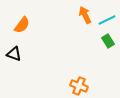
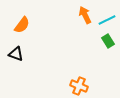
black triangle: moved 2 px right
